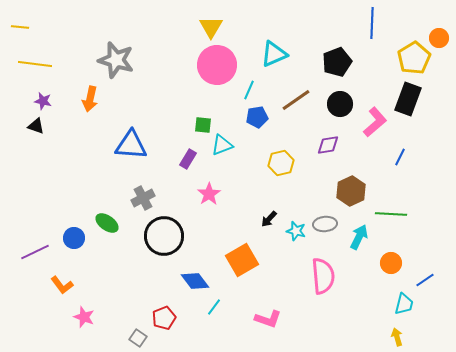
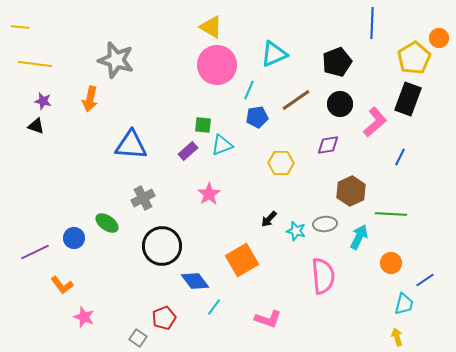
yellow triangle at (211, 27): rotated 30 degrees counterclockwise
purple rectangle at (188, 159): moved 8 px up; rotated 18 degrees clockwise
yellow hexagon at (281, 163): rotated 15 degrees clockwise
black circle at (164, 236): moved 2 px left, 10 px down
